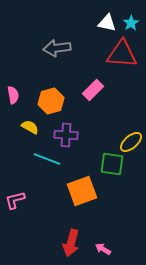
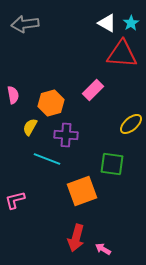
white triangle: rotated 18 degrees clockwise
gray arrow: moved 32 px left, 24 px up
orange hexagon: moved 2 px down
yellow semicircle: rotated 90 degrees counterclockwise
yellow ellipse: moved 18 px up
red arrow: moved 5 px right, 5 px up
